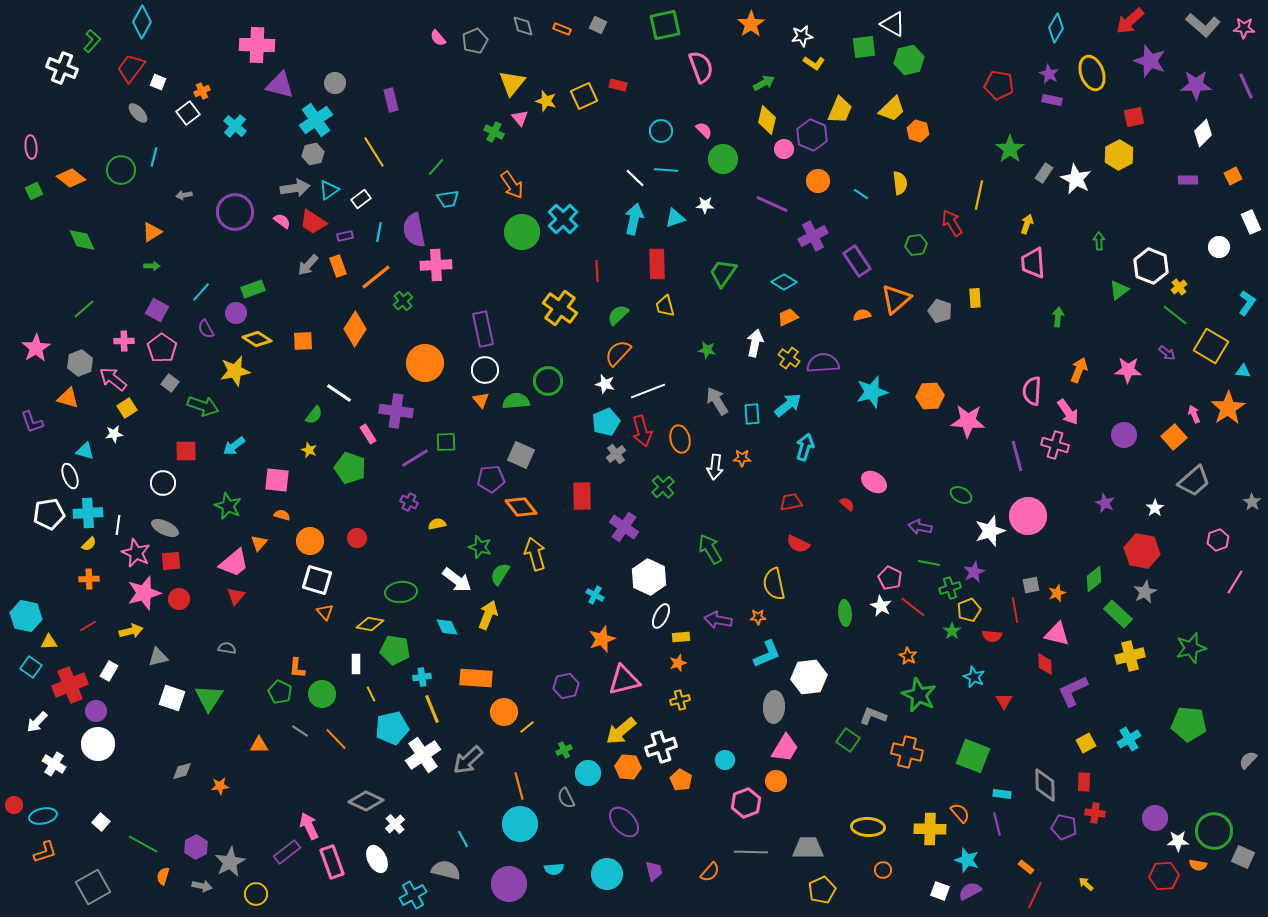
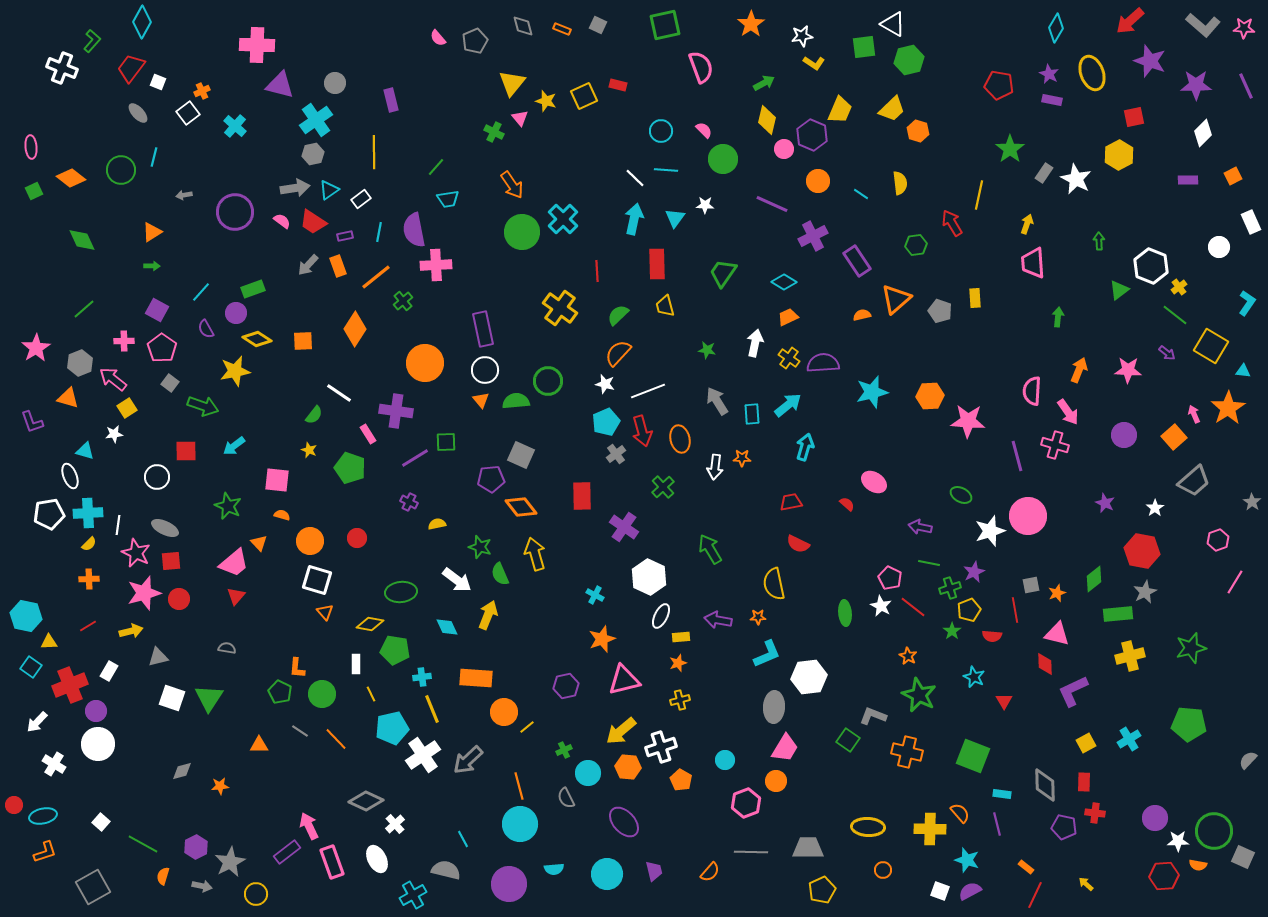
yellow line at (374, 152): rotated 32 degrees clockwise
cyan triangle at (675, 218): rotated 35 degrees counterclockwise
white circle at (163, 483): moved 6 px left, 6 px up
orange triangle at (259, 543): rotated 24 degrees counterclockwise
green semicircle at (500, 574): rotated 55 degrees counterclockwise
green rectangle at (1118, 614): rotated 48 degrees counterclockwise
